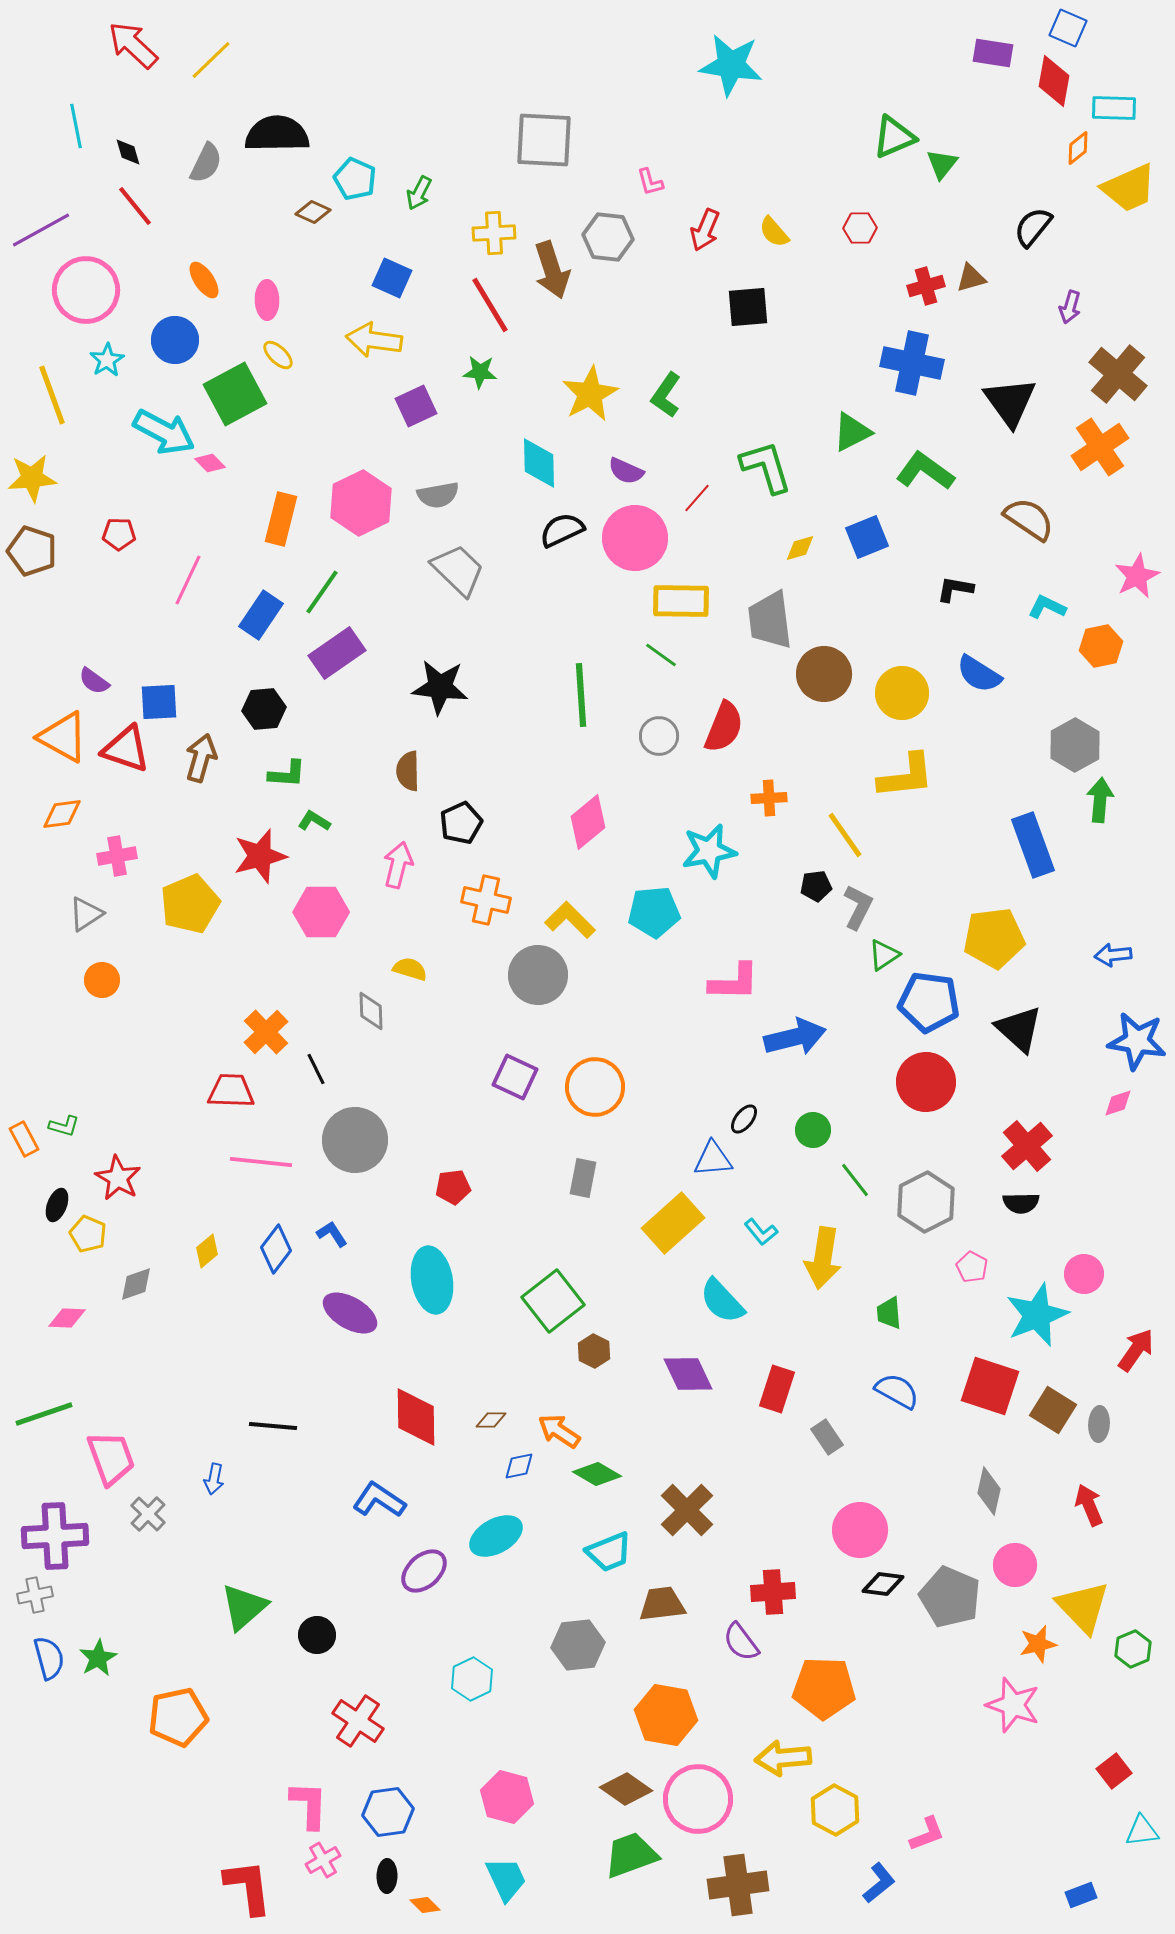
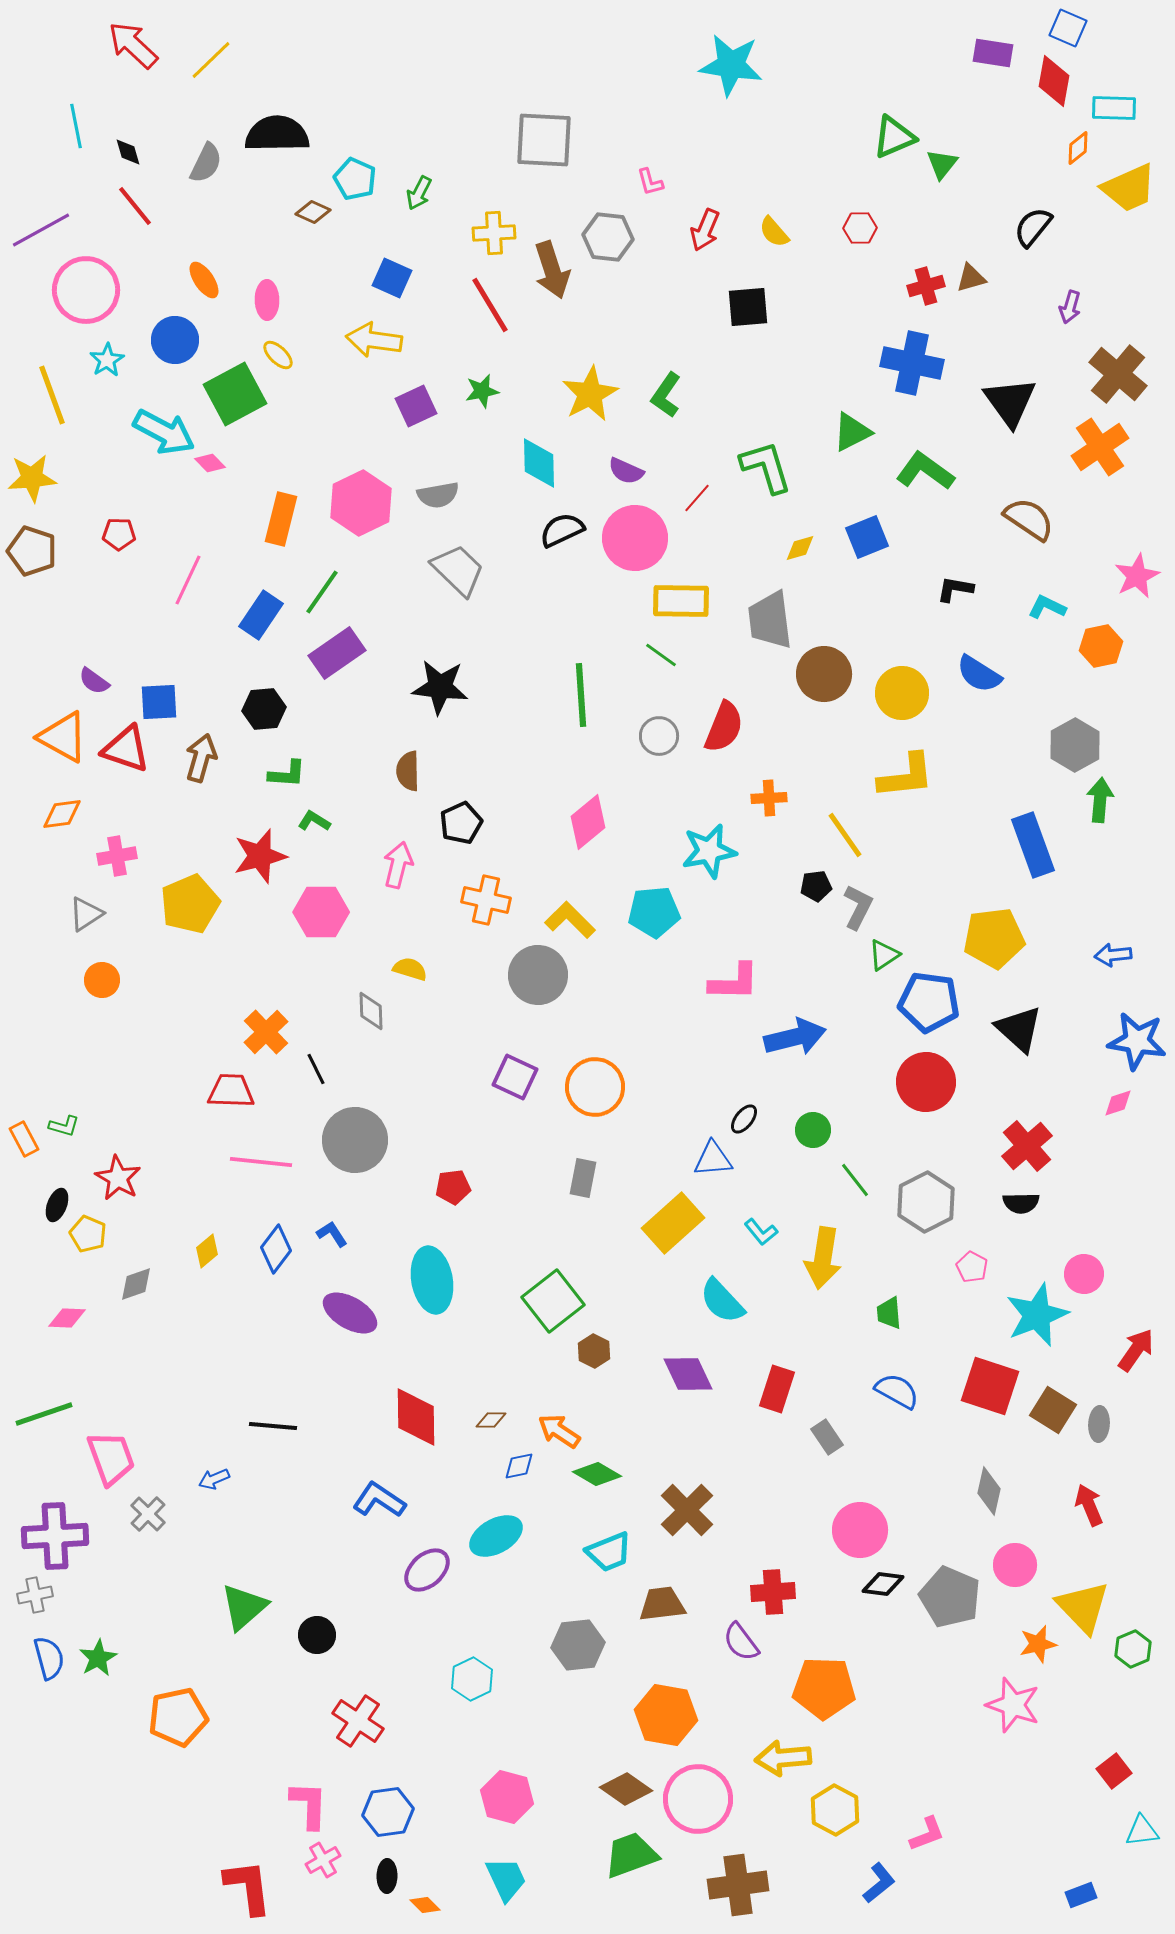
green star at (480, 372): moved 2 px right, 19 px down; rotated 16 degrees counterclockwise
blue arrow at (214, 1479): rotated 56 degrees clockwise
purple ellipse at (424, 1571): moved 3 px right, 1 px up
